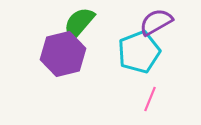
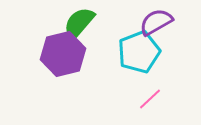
pink line: rotated 25 degrees clockwise
